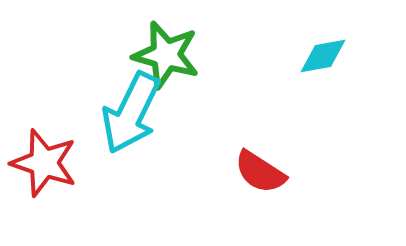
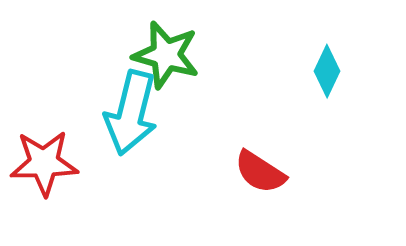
cyan diamond: moved 4 px right, 15 px down; rotated 54 degrees counterclockwise
cyan arrow: rotated 12 degrees counterclockwise
red star: rotated 20 degrees counterclockwise
